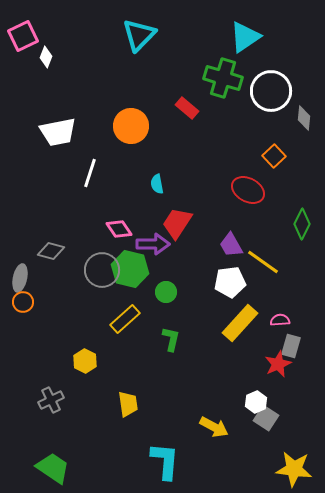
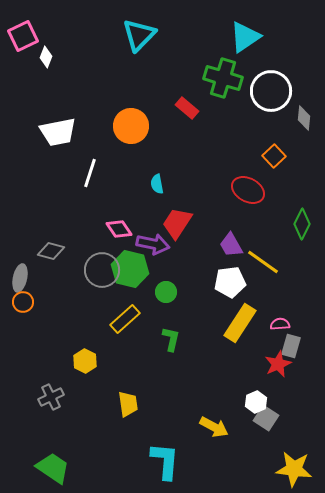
purple arrow at (153, 244): rotated 12 degrees clockwise
pink semicircle at (280, 320): moved 4 px down
yellow rectangle at (240, 323): rotated 9 degrees counterclockwise
gray cross at (51, 400): moved 3 px up
